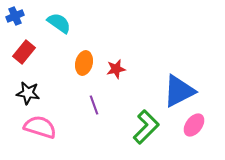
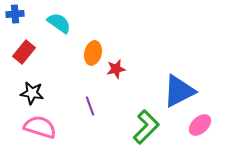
blue cross: moved 2 px up; rotated 18 degrees clockwise
orange ellipse: moved 9 px right, 10 px up
black star: moved 4 px right
purple line: moved 4 px left, 1 px down
pink ellipse: moved 6 px right; rotated 10 degrees clockwise
